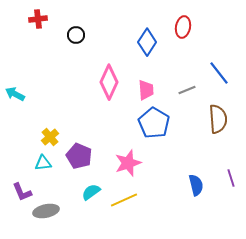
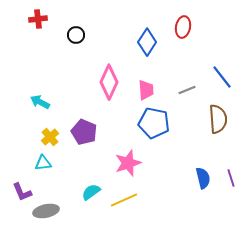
blue line: moved 3 px right, 4 px down
cyan arrow: moved 25 px right, 8 px down
blue pentagon: rotated 20 degrees counterclockwise
purple pentagon: moved 5 px right, 24 px up
blue semicircle: moved 7 px right, 7 px up
